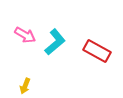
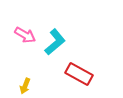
red rectangle: moved 18 px left, 23 px down
